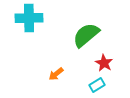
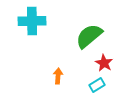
cyan cross: moved 3 px right, 3 px down
green semicircle: moved 3 px right, 1 px down
orange arrow: moved 2 px right, 2 px down; rotated 133 degrees clockwise
